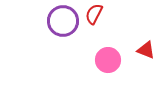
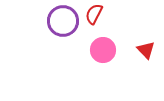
red triangle: rotated 24 degrees clockwise
pink circle: moved 5 px left, 10 px up
